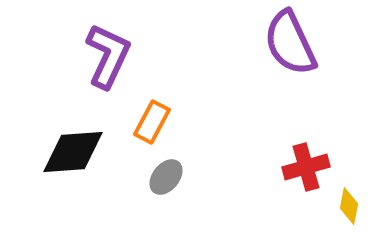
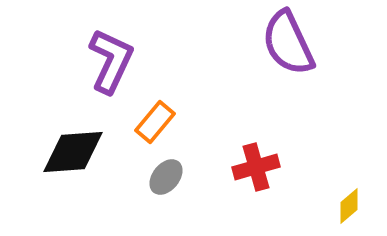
purple semicircle: moved 2 px left
purple L-shape: moved 3 px right, 5 px down
orange rectangle: moved 3 px right; rotated 12 degrees clockwise
red cross: moved 50 px left
yellow diamond: rotated 39 degrees clockwise
